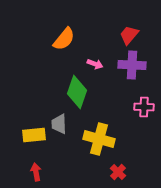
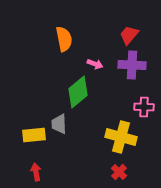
orange semicircle: rotated 50 degrees counterclockwise
green diamond: moved 1 px right; rotated 32 degrees clockwise
yellow cross: moved 22 px right, 2 px up
red cross: moved 1 px right
